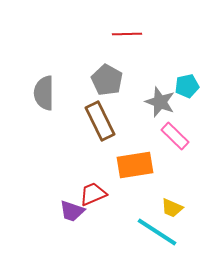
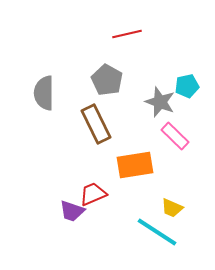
red line: rotated 12 degrees counterclockwise
brown rectangle: moved 4 px left, 3 px down
